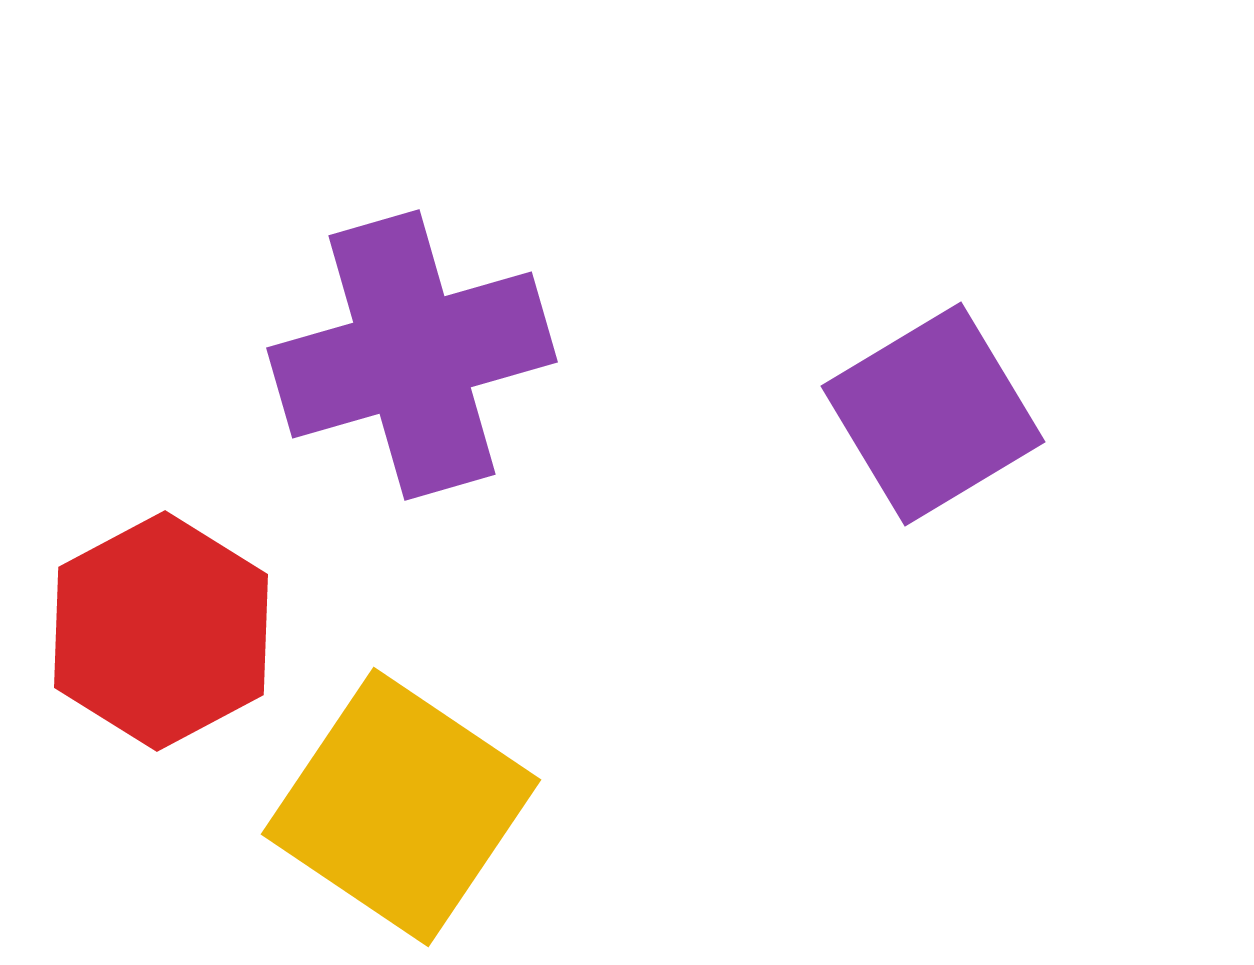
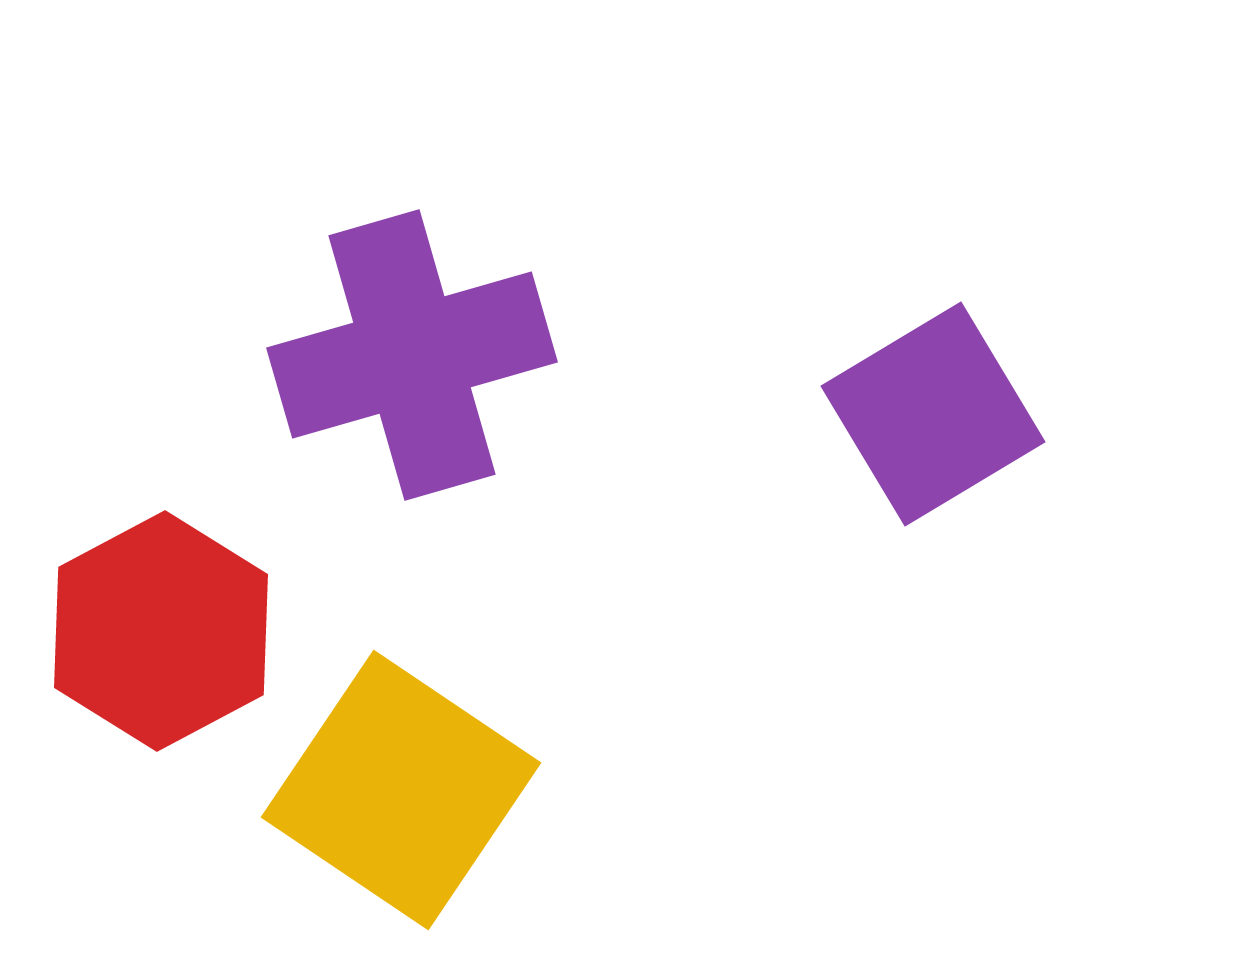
yellow square: moved 17 px up
